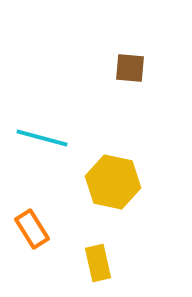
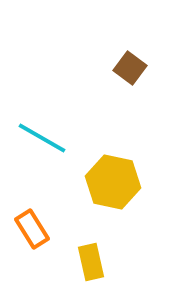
brown square: rotated 32 degrees clockwise
cyan line: rotated 15 degrees clockwise
yellow rectangle: moved 7 px left, 1 px up
